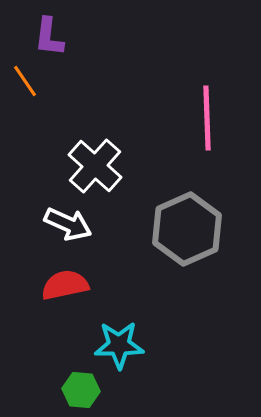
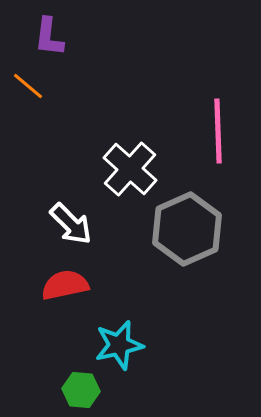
orange line: moved 3 px right, 5 px down; rotated 16 degrees counterclockwise
pink line: moved 11 px right, 13 px down
white cross: moved 35 px right, 3 px down
white arrow: moved 3 px right; rotated 21 degrees clockwise
cyan star: rotated 12 degrees counterclockwise
